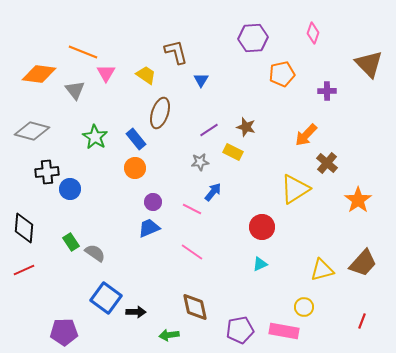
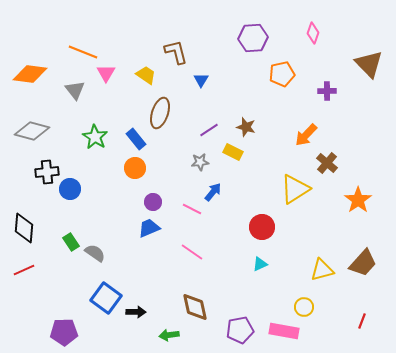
orange diamond at (39, 74): moved 9 px left
